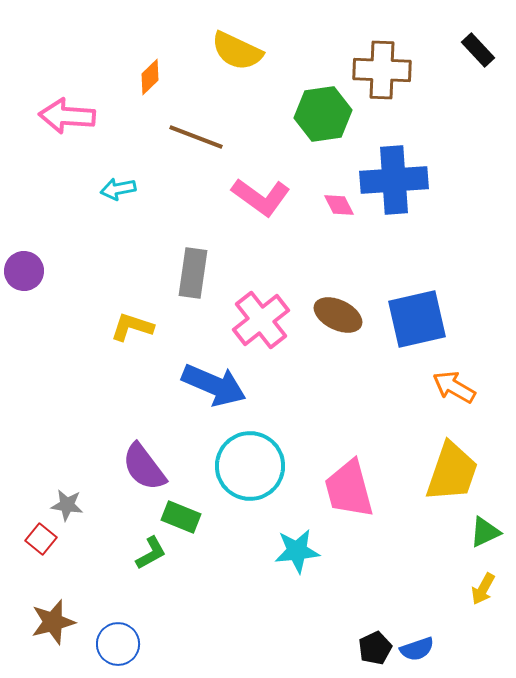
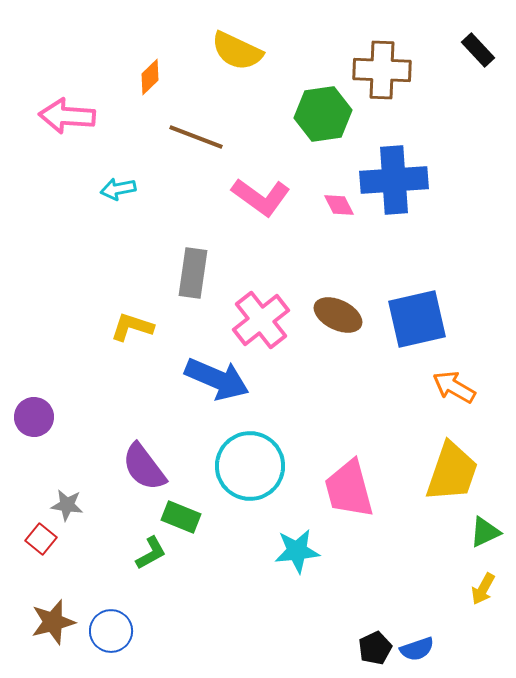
purple circle: moved 10 px right, 146 px down
blue arrow: moved 3 px right, 6 px up
blue circle: moved 7 px left, 13 px up
